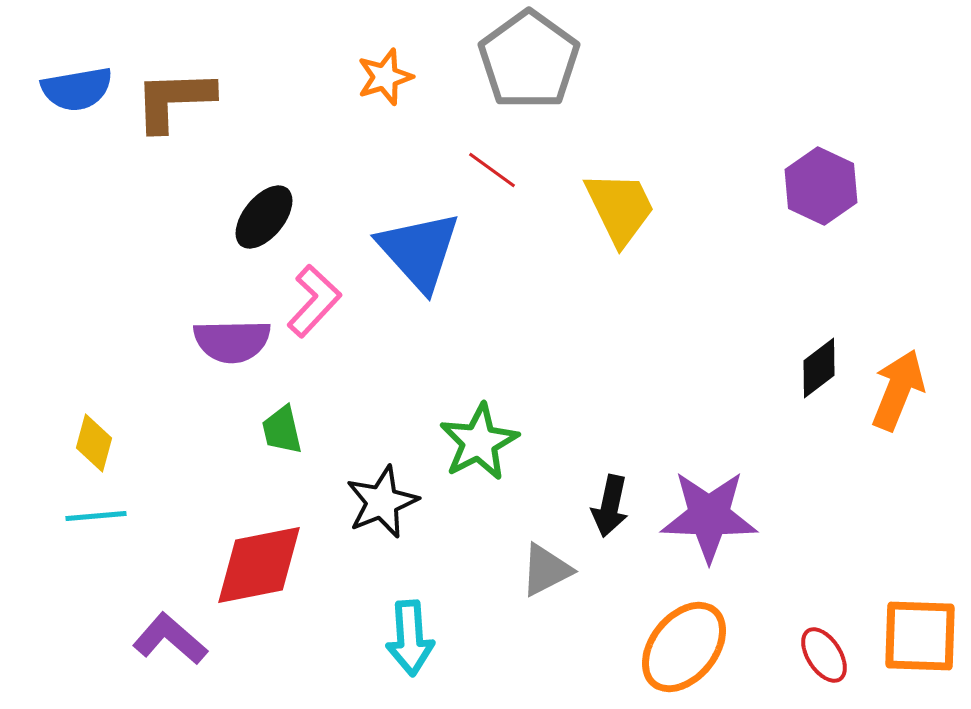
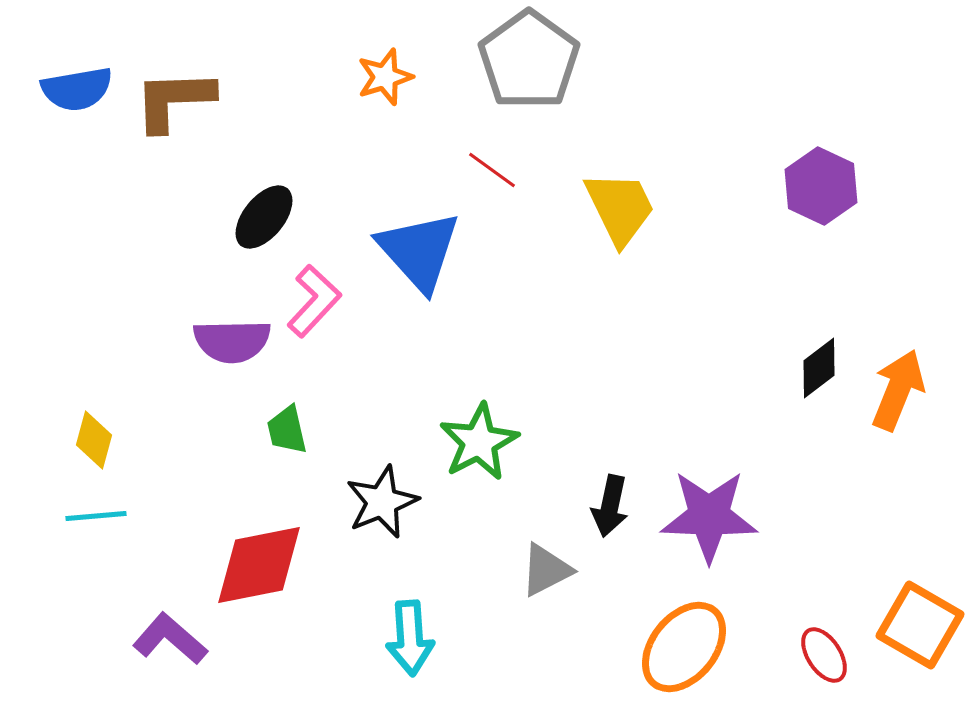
green trapezoid: moved 5 px right
yellow diamond: moved 3 px up
orange square: moved 11 px up; rotated 28 degrees clockwise
